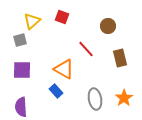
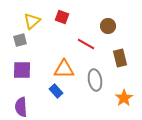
red line: moved 5 px up; rotated 18 degrees counterclockwise
orange triangle: rotated 30 degrees counterclockwise
gray ellipse: moved 19 px up
